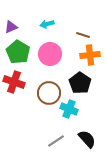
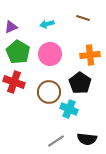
brown line: moved 17 px up
brown circle: moved 1 px up
black semicircle: rotated 138 degrees clockwise
